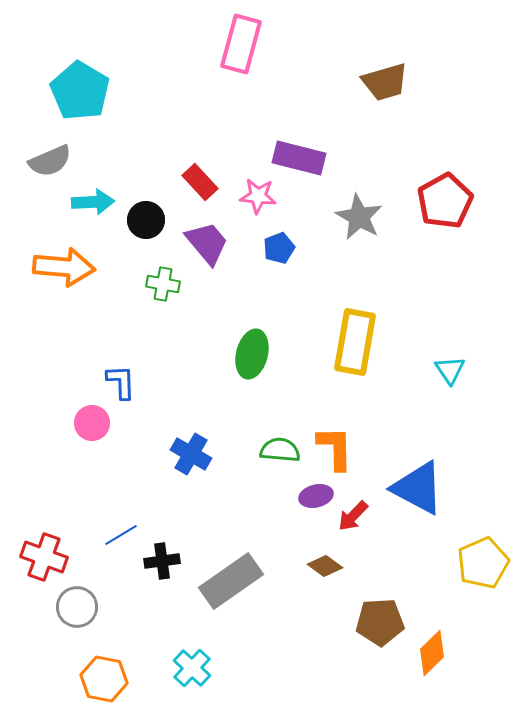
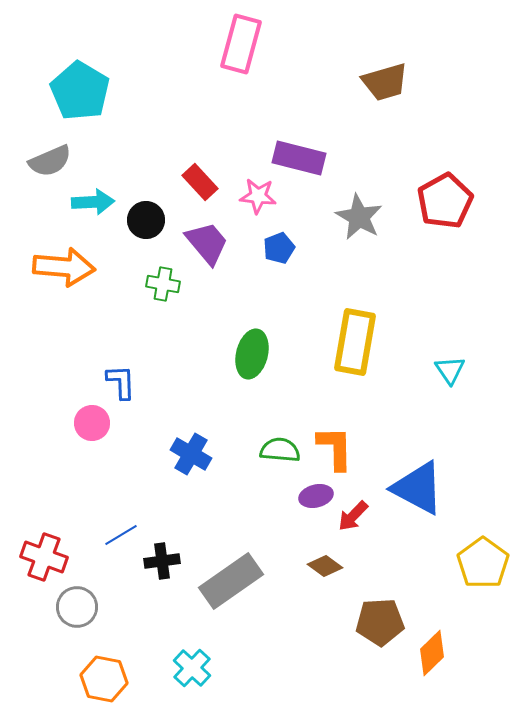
yellow pentagon: rotated 12 degrees counterclockwise
